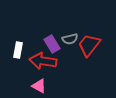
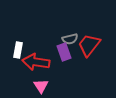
purple rectangle: moved 12 px right, 8 px down; rotated 12 degrees clockwise
red arrow: moved 7 px left, 1 px down
pink triangle: moved 2 px right; rotated 28 degrees clockwise
